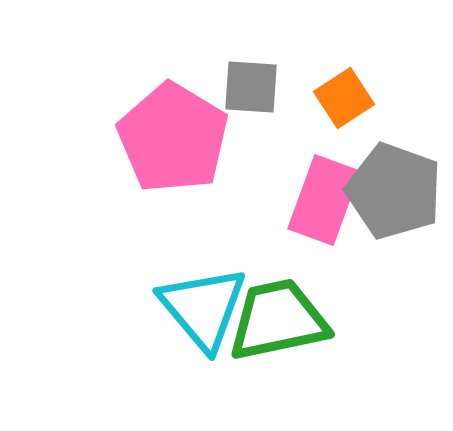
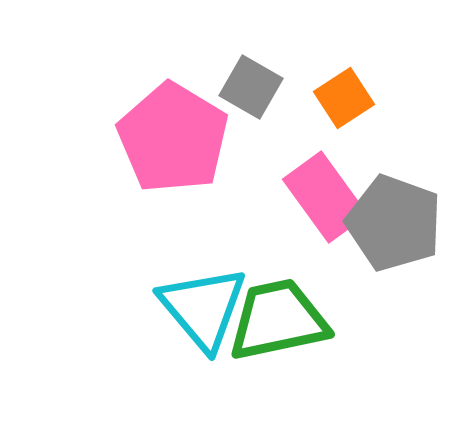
gray square: rotated 26 degrees clockwise
gray pentagon: moved 32 px down
pink rectangle: moved 1 px right, 3 px up; rotated 56 degrees counterclockwise
